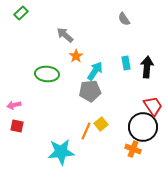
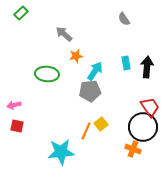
gray arrow: moved 1 px left, 1 px up
orange star: rotated 24 degrees clockwise
red trapezoid: moved 3 px left, 1 px down
